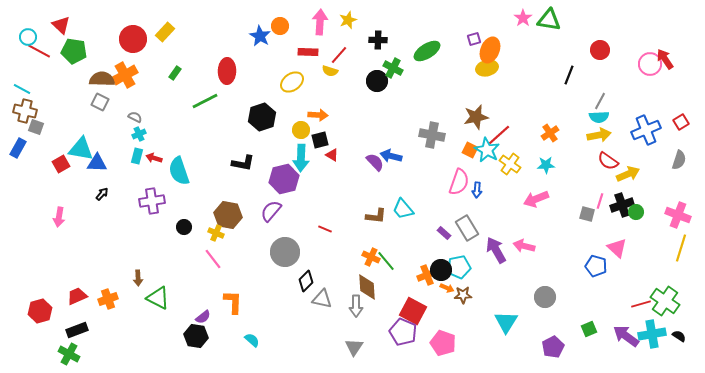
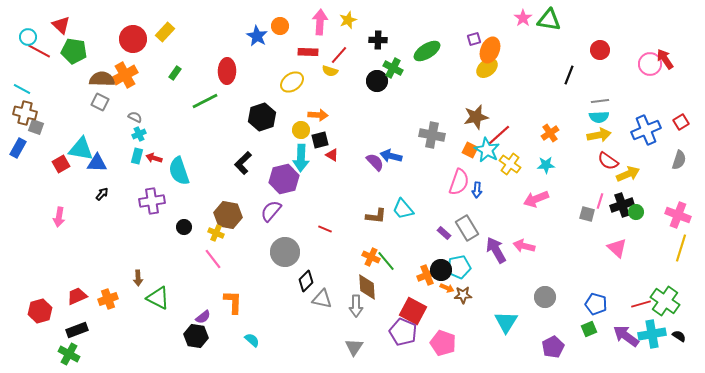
blue star at (260, 36): moved 3 px left
yellow ellipse at (487, 68): rotated 25 degrees counterclockwise
gray line at (600, 101): rotated 54 degrees clockwise
brown cross at (25, 111): moved 2 px down
black L-shape at (243, 163): rotated 125 degrees clockwise
blue pentagon at (596, 266): moved 38 px down
